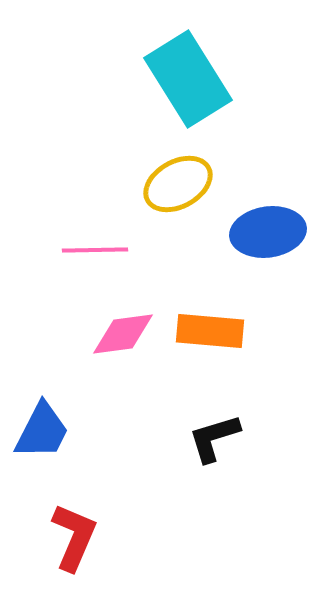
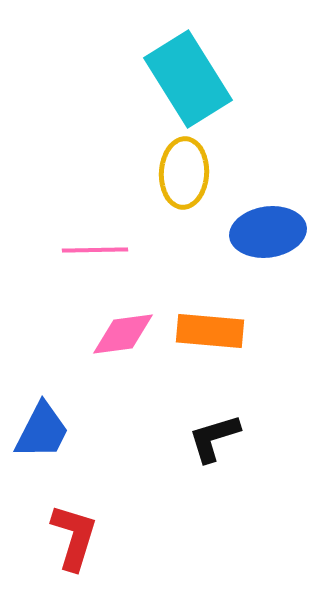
yellow ellipse: moved 6 px right, 11 px up; rotated 58 degrees counterclockwise
red L-shape: rotated 6 degrees counterclockwise
